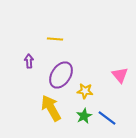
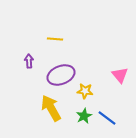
purple ellipse: rotated 36 degrees clockwise
